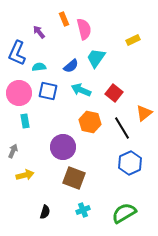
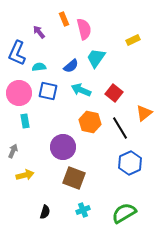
black line: moved 2 px left
